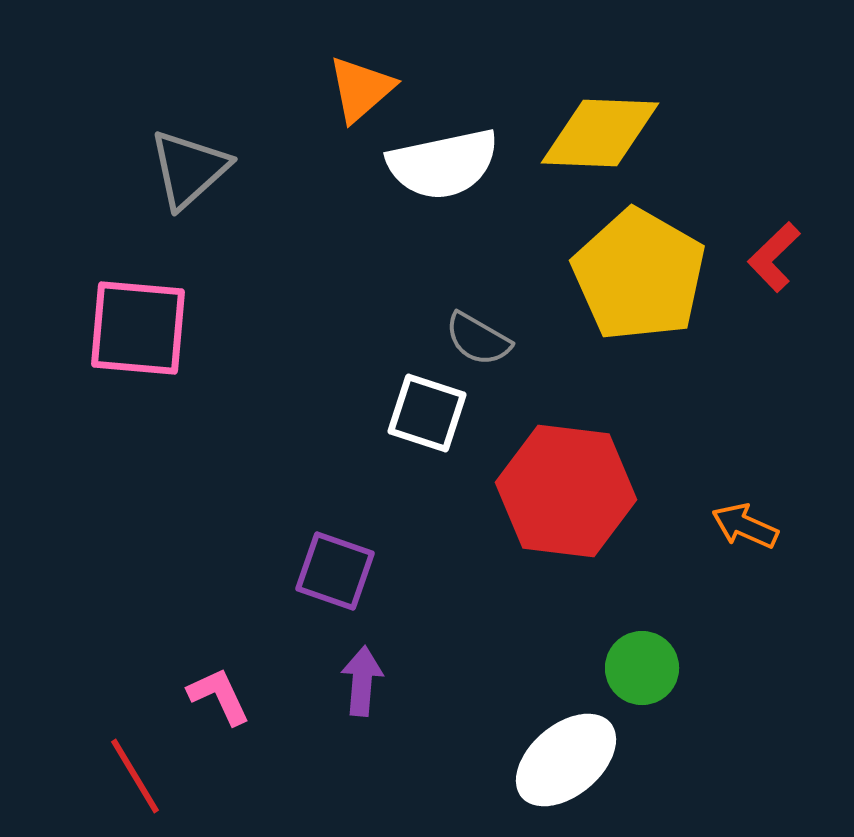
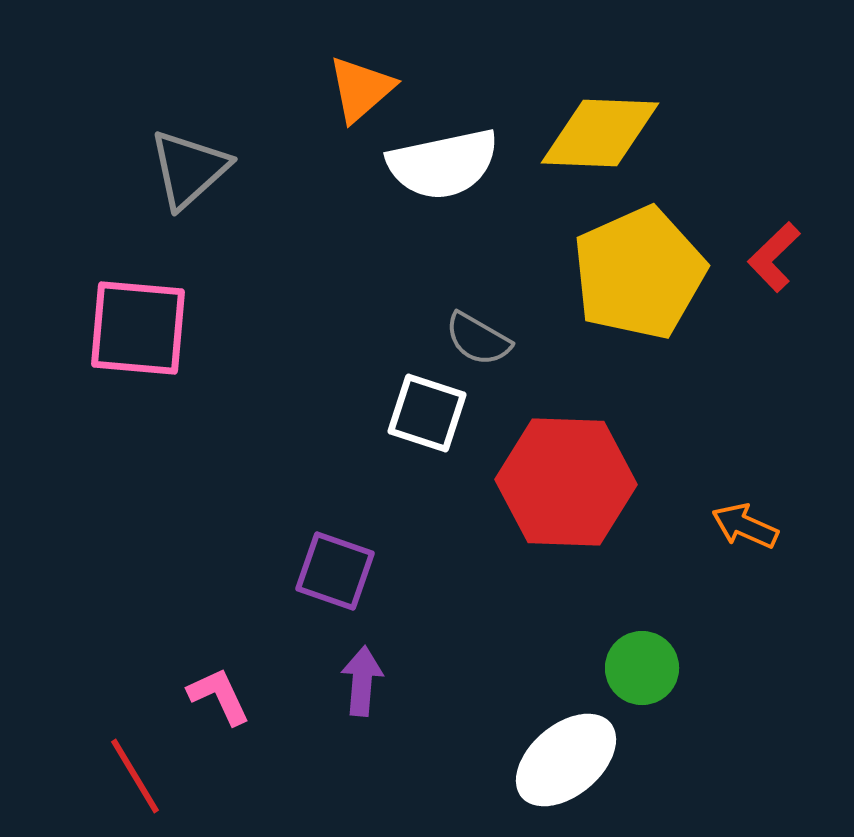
yellow pentagon: moved 2 px up; rotated 18 degrees clockwise
red hexagon: moved 9 px up; rotated 5 degrees counterclockwise
